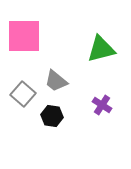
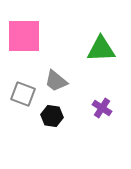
green triangle: rotated 12 degrees clockwise
gray square: rotated 20 degrees counterclockwise
purple cross: moved 3 px down
